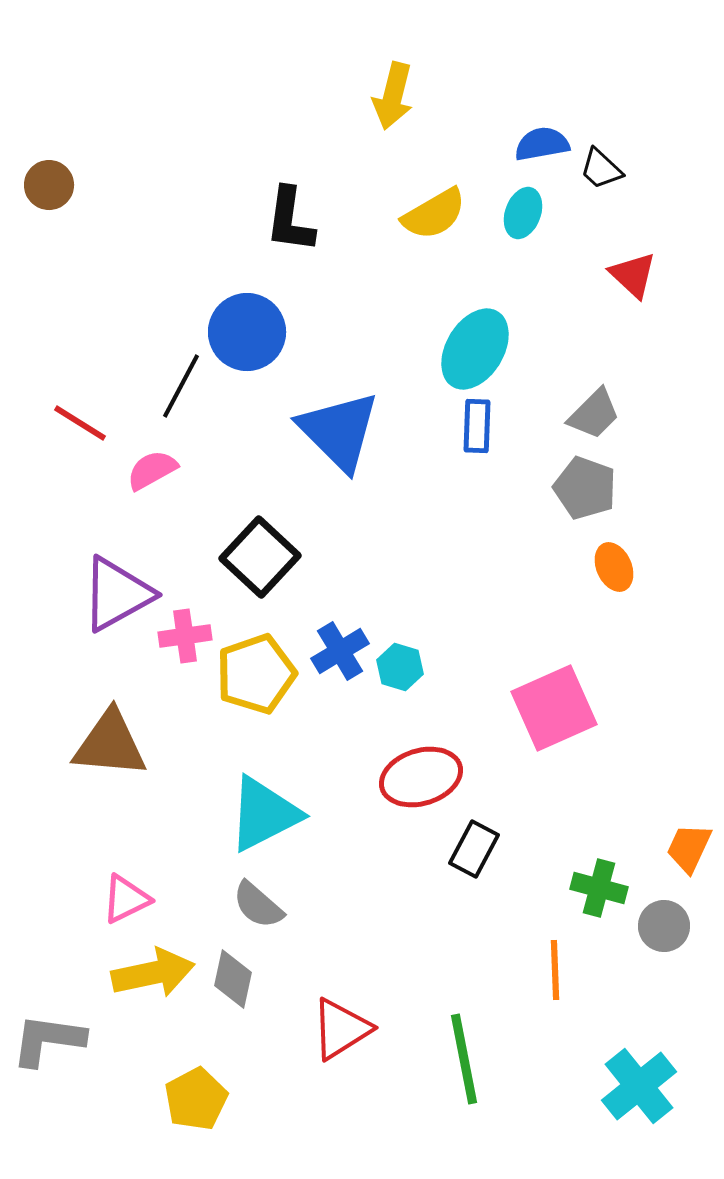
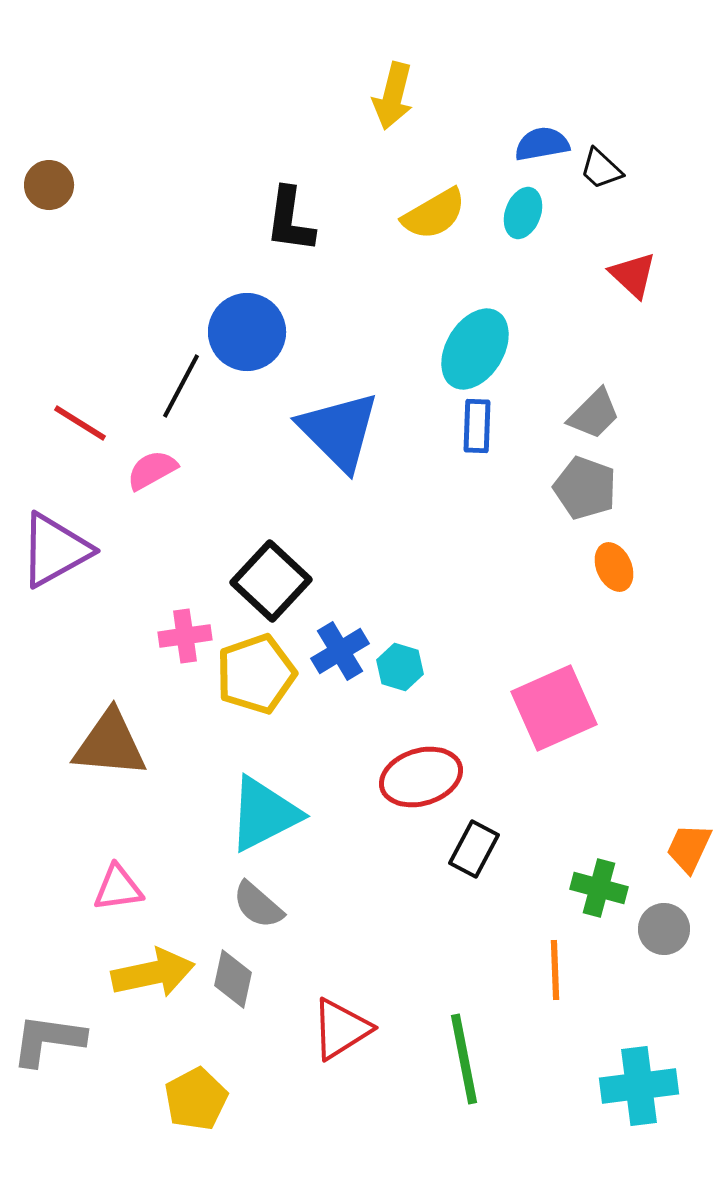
black square at (260, 557): moved 11 px right, 24 px down
purple triangle at (117, 594): moved 62 px left, 44 px up
pink triangle at (126, 899): moved 8 px left, 11 px up; rotated 18 degrees clockwise
gray circle at (664, 926): moved 3 px down
cyan cross at (639, 1086): rotated 32 degrees clockwise
